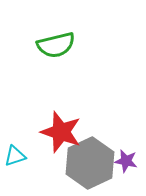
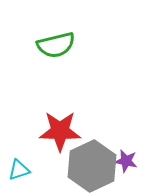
red star: moved 1 px left, 1 px up; rotated 18 degrees counterclockwise
cyan triangle: moved 4 px right, 14 px down
gray hexagon: moved 2 px right, 3 px down
